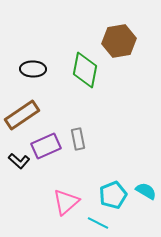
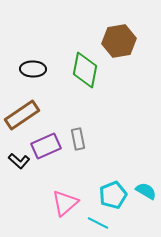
pink triangle: moved 1 px left, 1 px down
